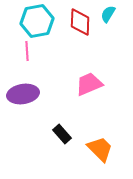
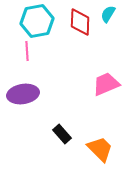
pink trapezoid: moved 17 px right
